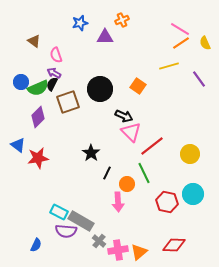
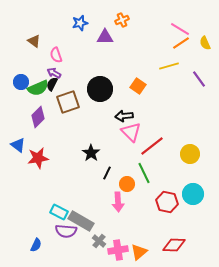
black arrow: rotated 150 degrees clockwise
